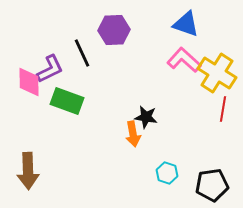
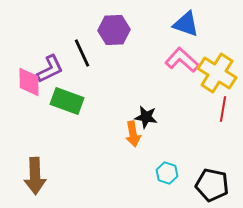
pink L-shape: moved 2 px left
brown arrow: moved 7 px right, 5 px down
black pentagon: rotated 20 degrees clockwise
